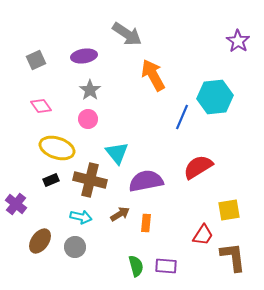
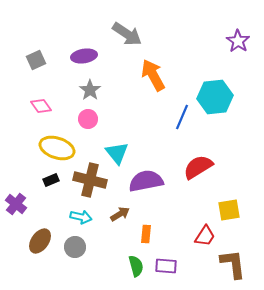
orange rectangle: moved 11 px down
red trapezoid: moved 2 px right, 1 px down
brown L-shape: moved 7 px down
